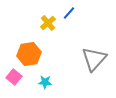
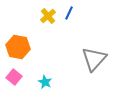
blue line: rotated 16 degrees counterclockwise
yellow cross: moved 7 px up
orange hexagon: moved 11 px left, 7 px up; rotated 20 degrees clockwise
cyan star: rotated 24 degrees clockwise
